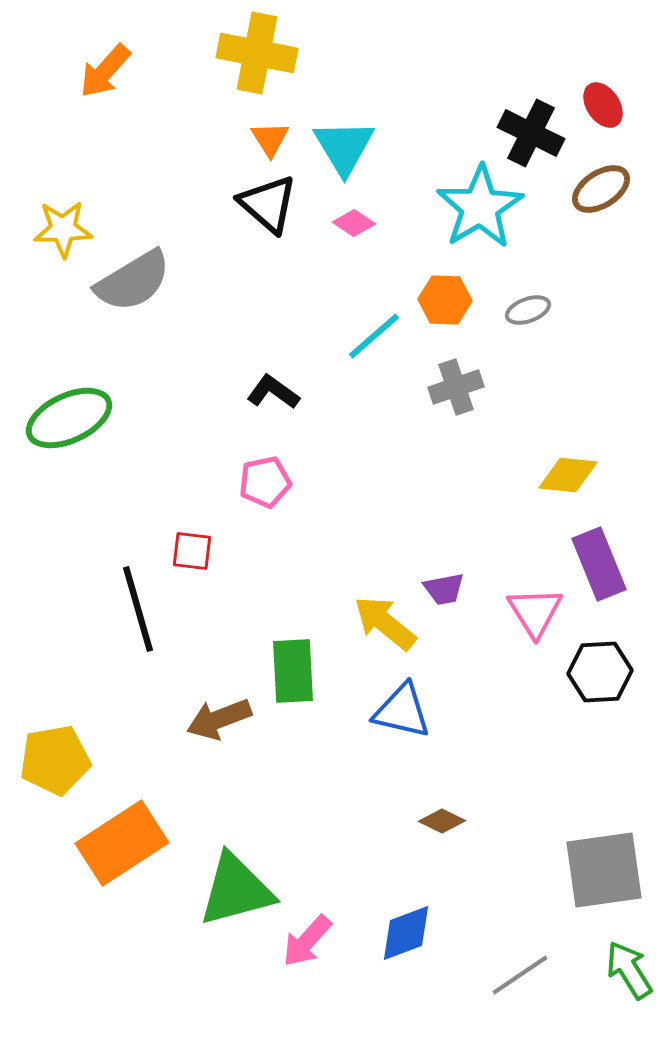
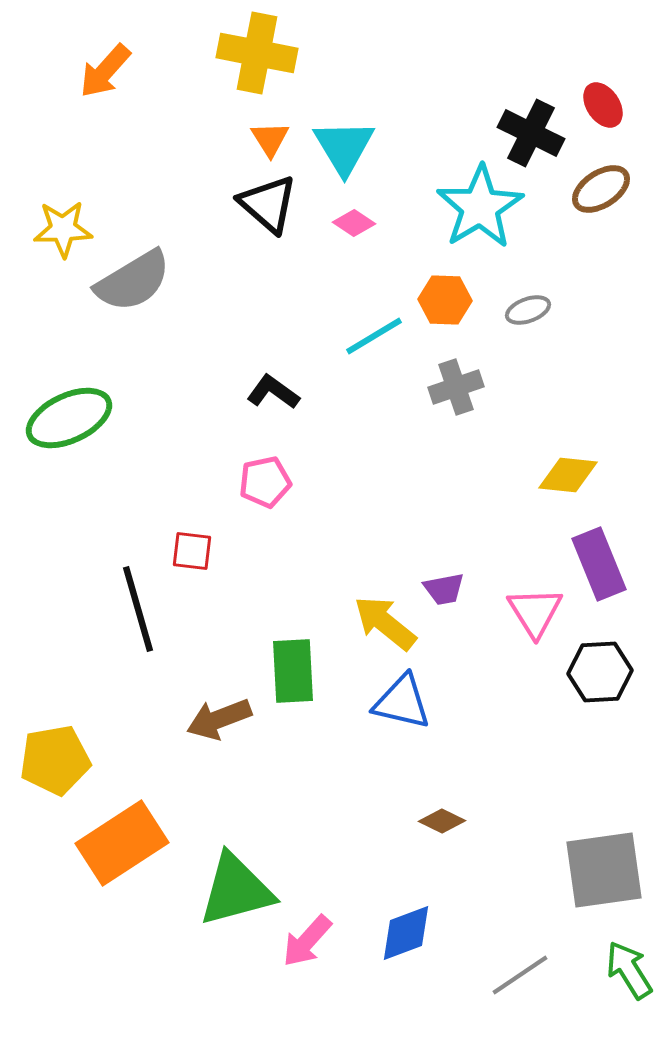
cyan line: rotated 10 degrees clockwise
blue triangle: moved 9 px up
